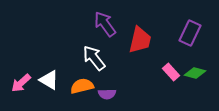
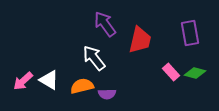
purple rectangle: rotated 35 degrees counterclockwise
pink arrow: moved 2 px right, 2 px up
